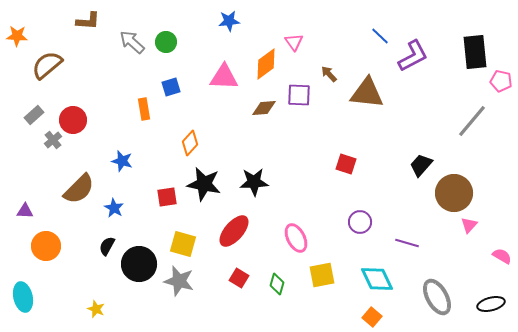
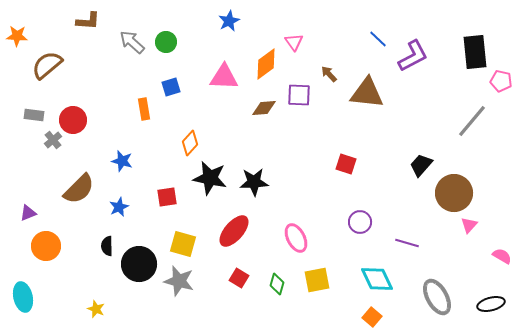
blue star at (229, 21): rotated 20 degrees counterclockwise
blue line at (380, 36): moved 2 px left, 3 px down
gray rectangle at (34, 115): rotated 48 degrees clockwise
black star at (204, 184): moved 6 px right, 6 px up
blue star at (114, 208): moved 5 px right, 1 px up; rotated 18 degrees clockwise
purple triangle at (25, 211): moved 3 px right, 2 px down; rotated 24 degrees counterclockwise
black semicircle at (107, 246): rotated 30 degrees counterclockwise
yellow square at (322, 275): moved 5 px left, 5 px down
